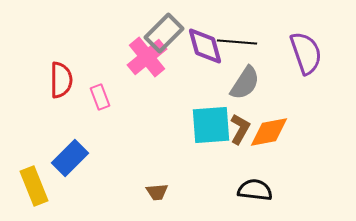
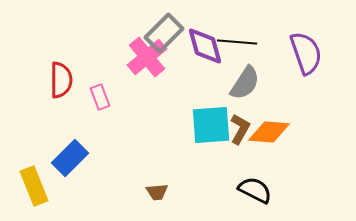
orange diamond: rotated 15 degrees clockwise
black semicircle: rotated 20 degrees clockwise
